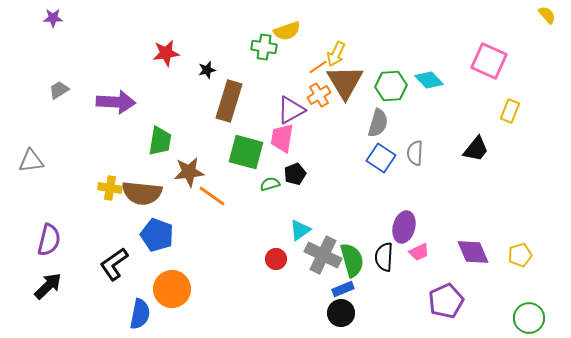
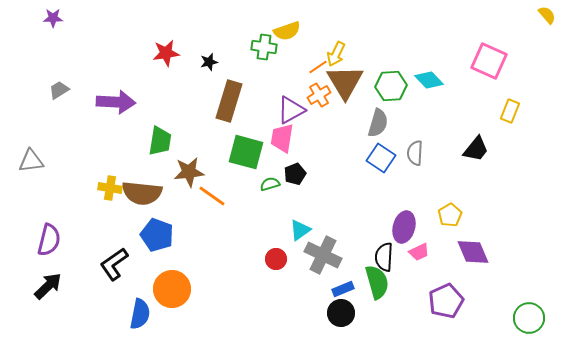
black star at (207, 70): moved 2 px right, 8 px up
yellow pentagon at (520, 255): moved 70 px left, 40 px up; rotated 15 degrees counterclockwise
green semicircle at (352, 260): moved 25 px right, 22 px down
